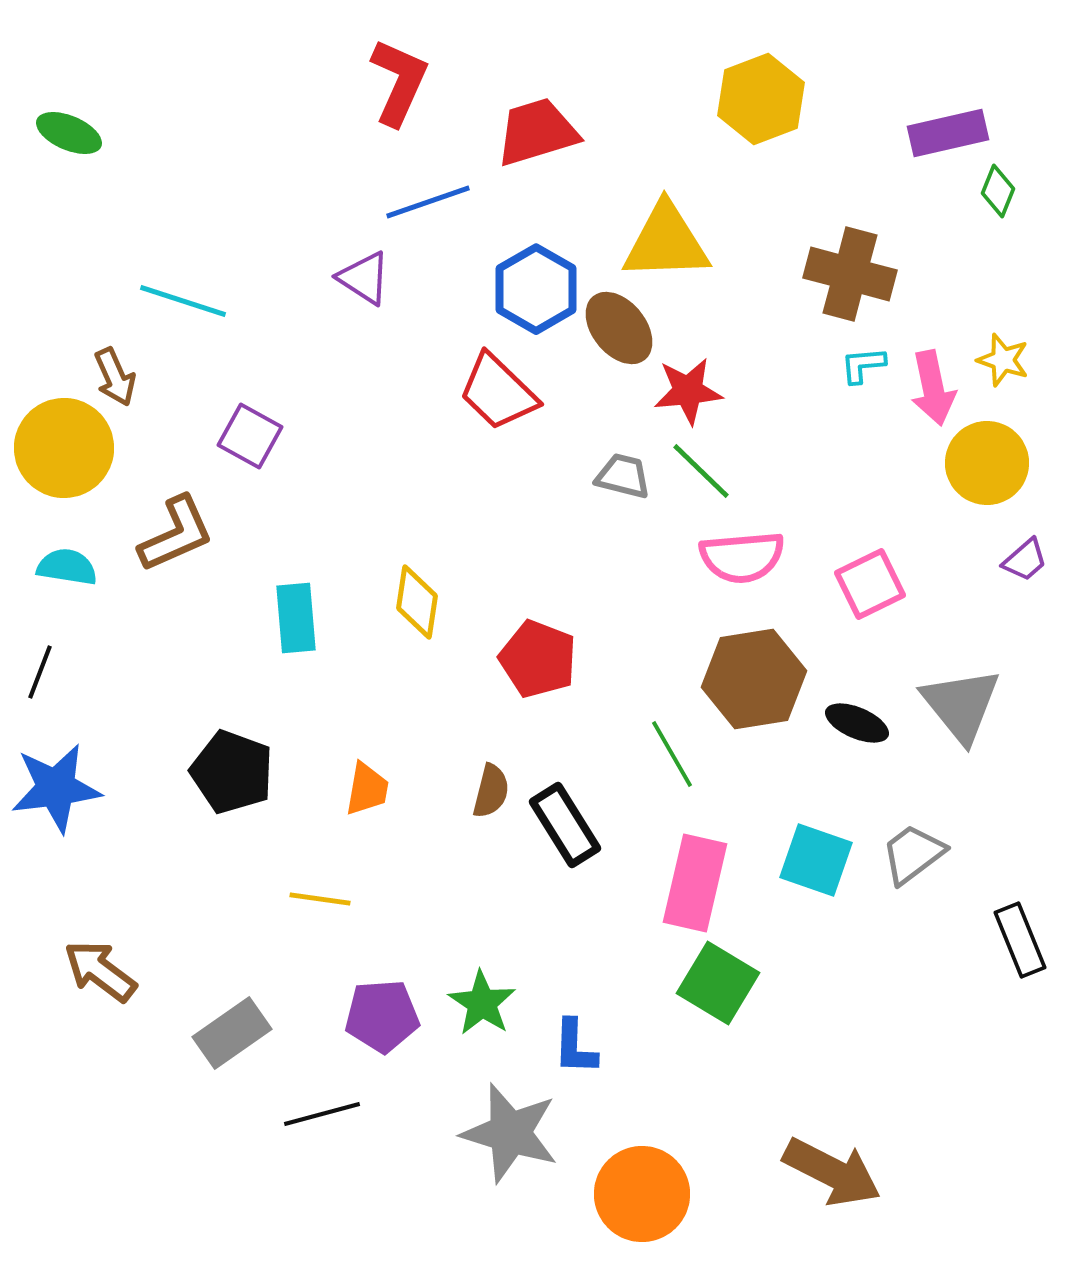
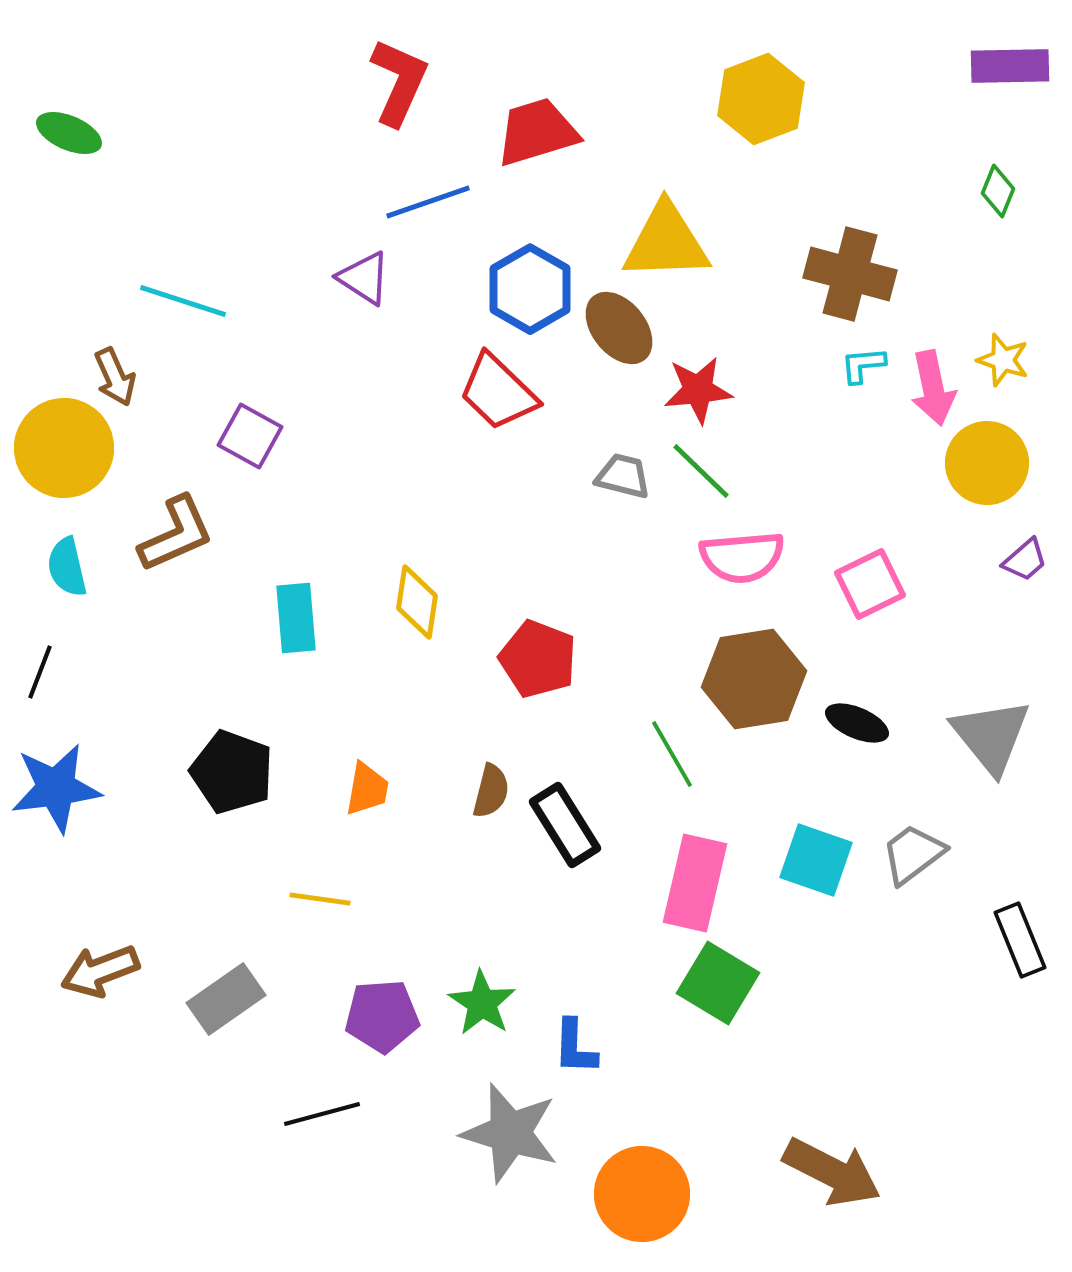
purple rectangle at (948, 133): moved 62 px right, 67 px up; rotated 12 degrees clockwise
blue hexagon at (536, 289): moved 6 px left
red star at (688, 391): moved 10 px right, 1 px up
cyan semicircle at (67, 567): rotated 112 degrees counterclockwise
gray triangle at (961, 705): moved 30 px right, 31 px down
brown arrow at (100, 971): rotated 58 degrees counterclockwise
gray rectangle at (232, 1033): moved 6 px left, 34 px up
